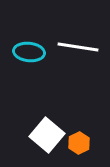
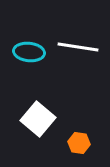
white square: moved 9 px left, 16 px up
orange hexagon: rotated 25 degrees counterclockwise
